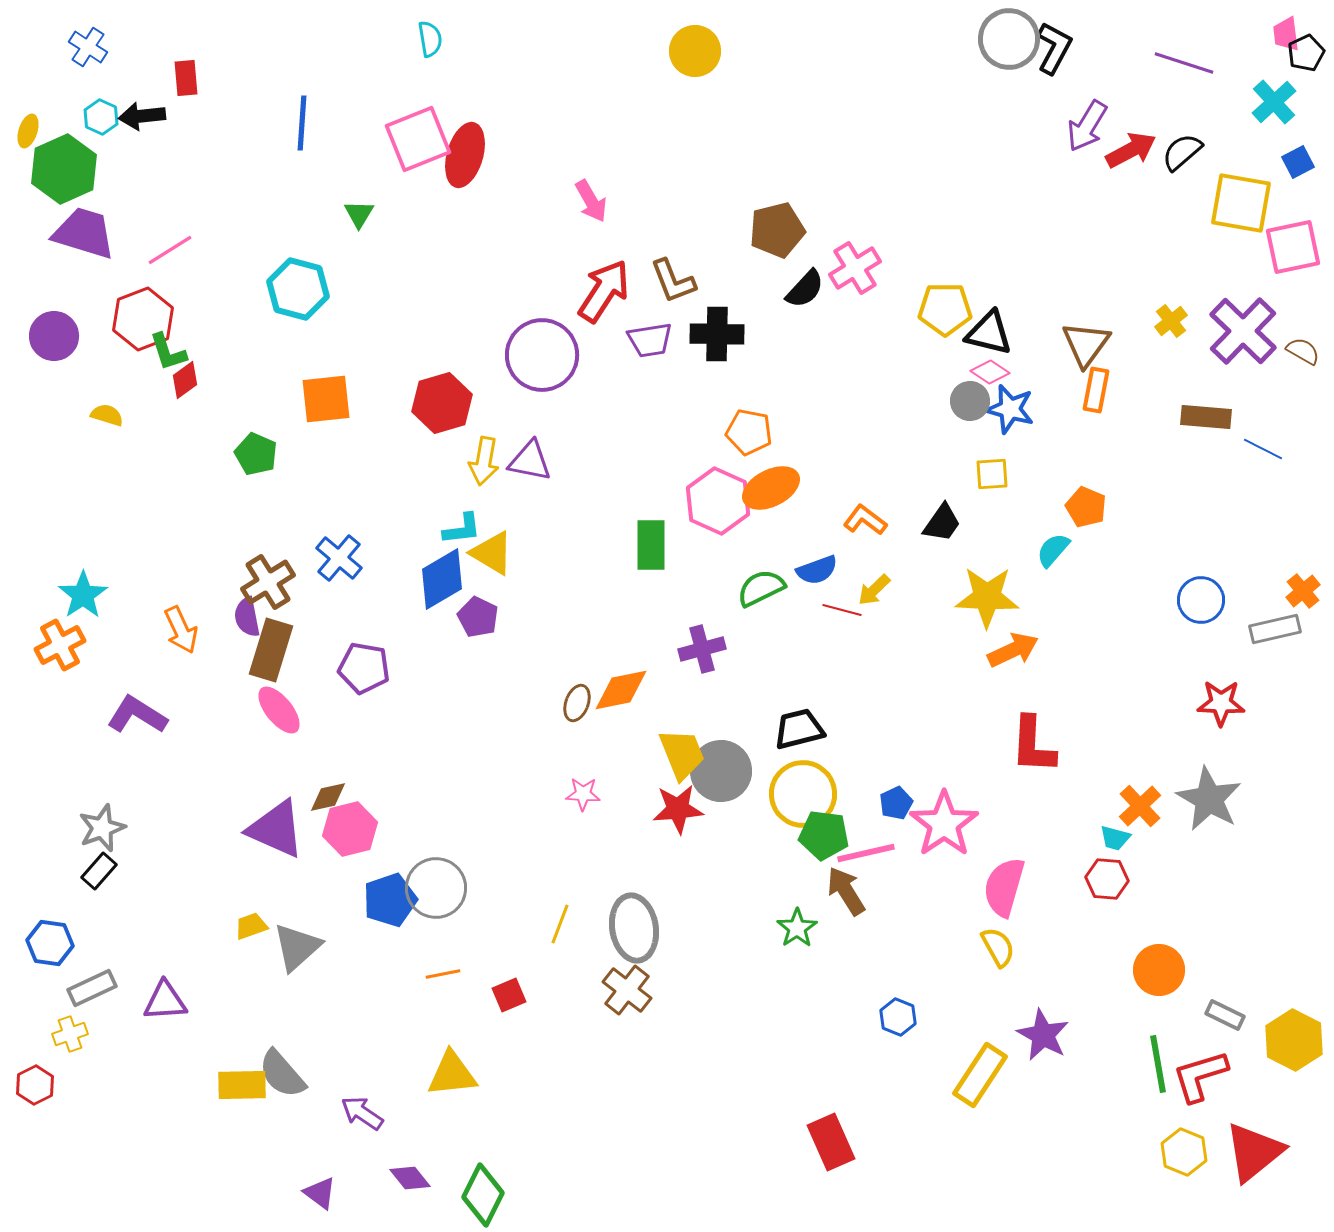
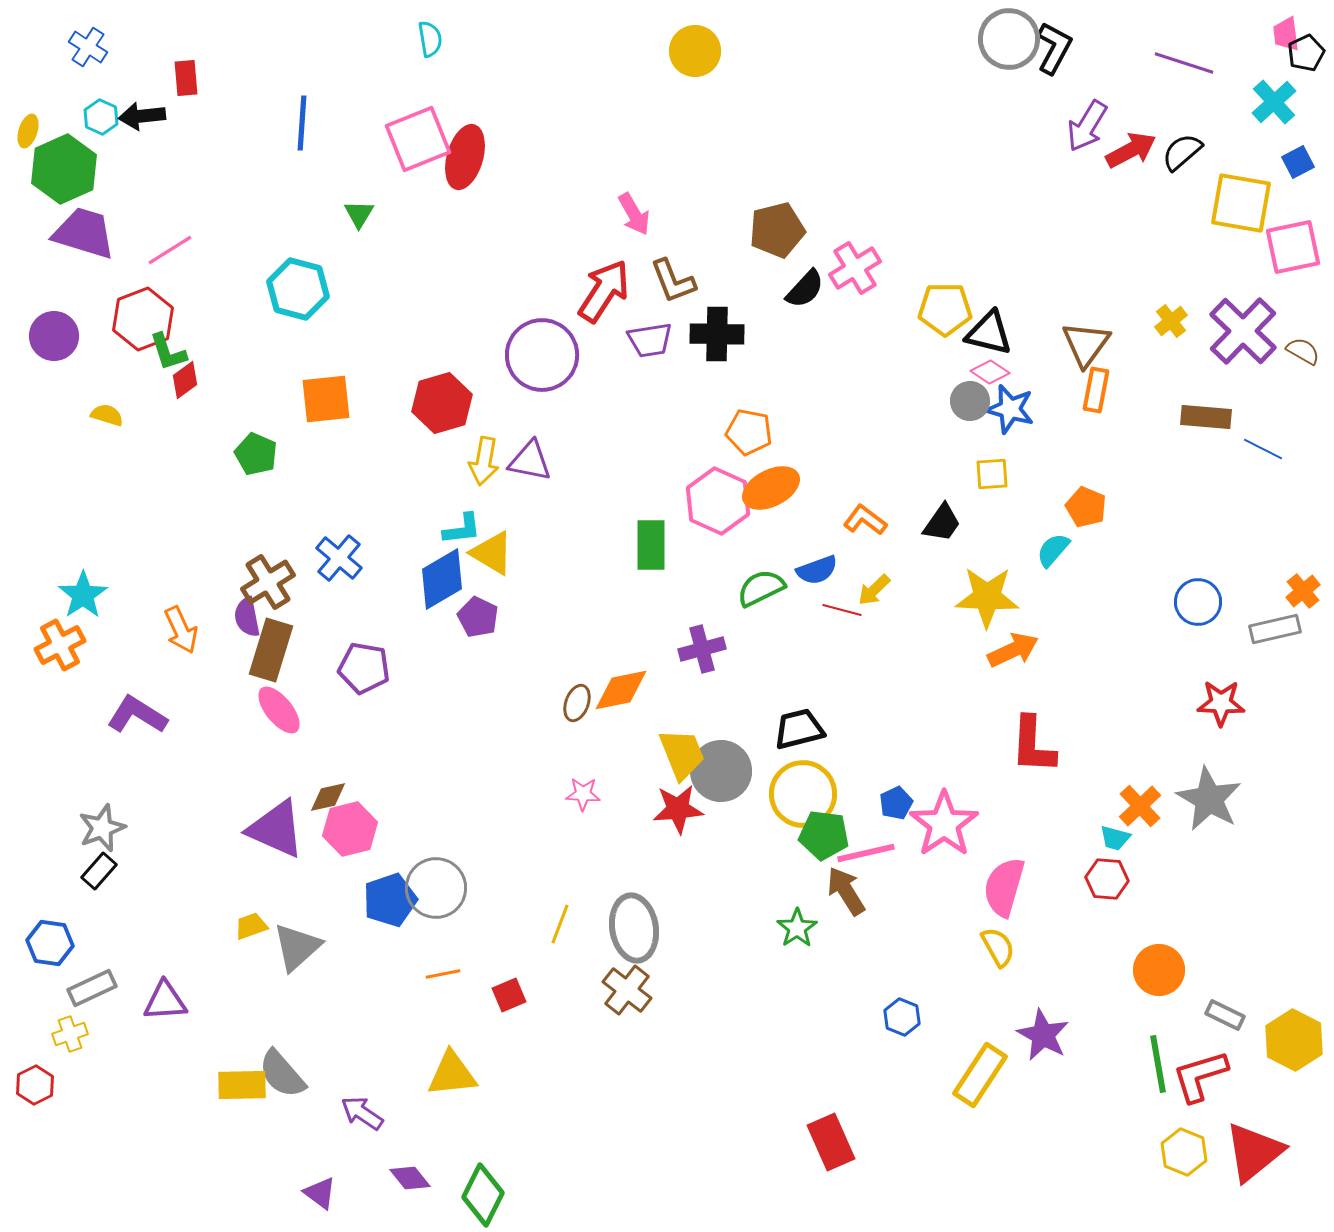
red ellipse at (465, 155): moved 2 px down
pink arrow at (591, 201): moved 43 px right, 13 px down
blue circle at (1201, 600): moved 3 px left, 2 px down
blue hexagon at (898, 1017): moved 4 px right
